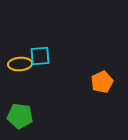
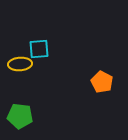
cyan square: moved 1 px left, 7 px up
orange pentagon: rotated 20 degrees counterclockwise
